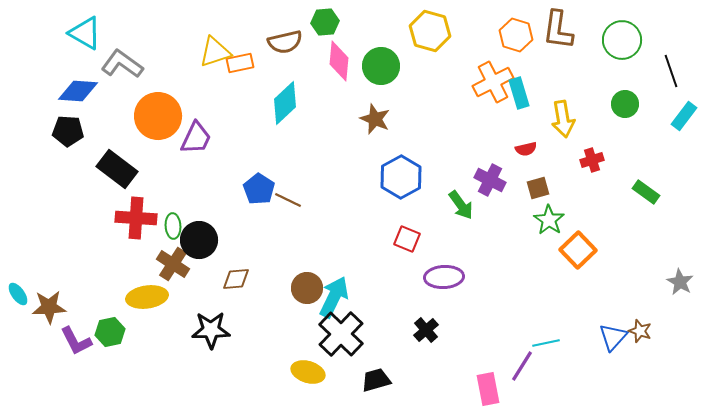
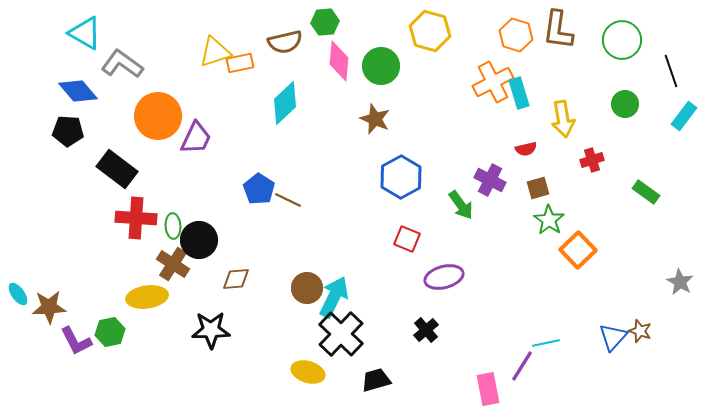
blue diamond at (78, 91): rotated 45 degrees clockwise
purple ellipse at (444, 277): rotated 12 degrees counterclockwise
